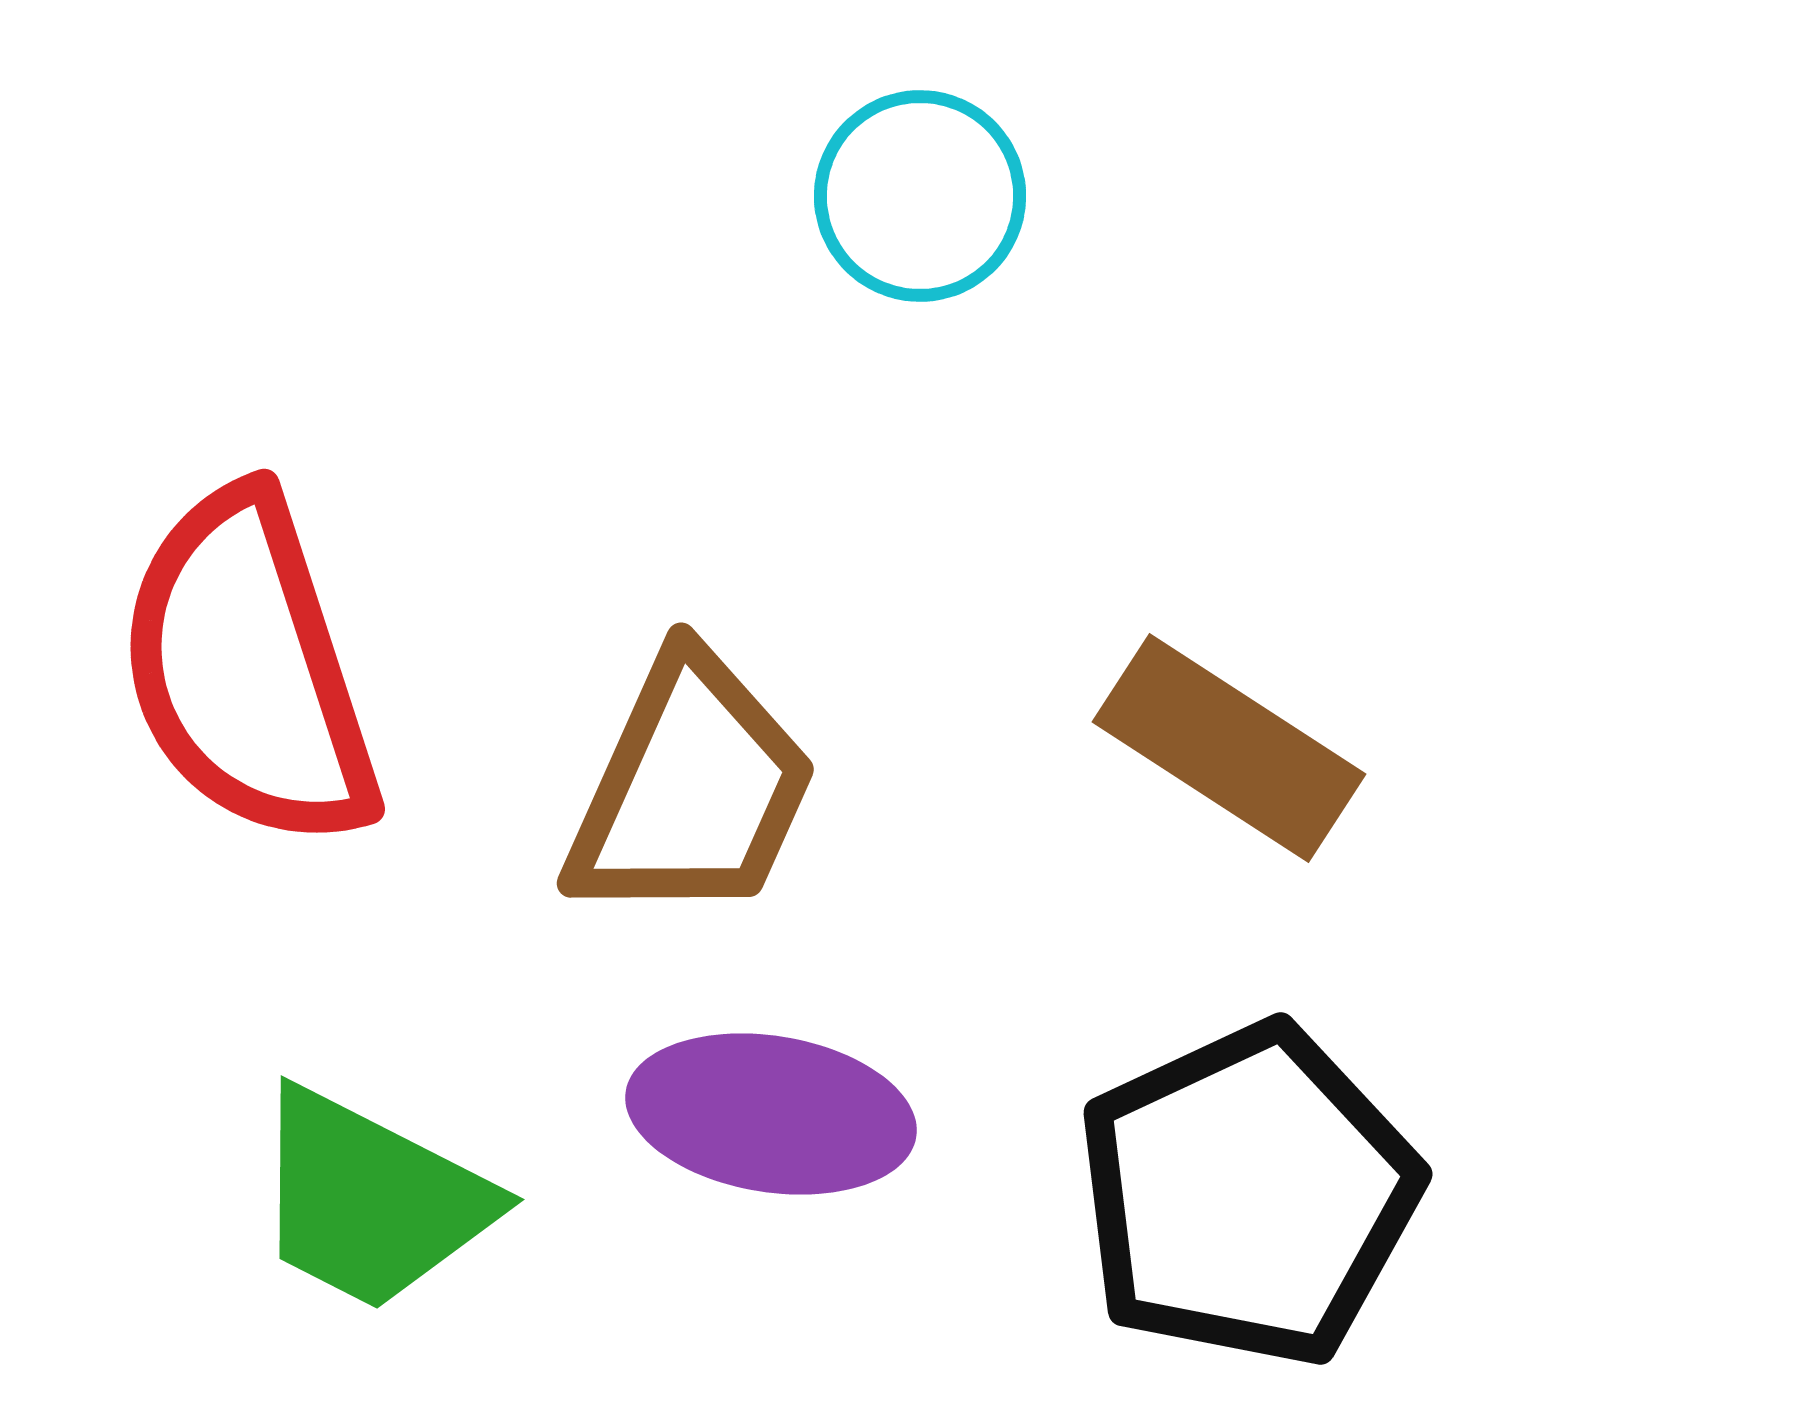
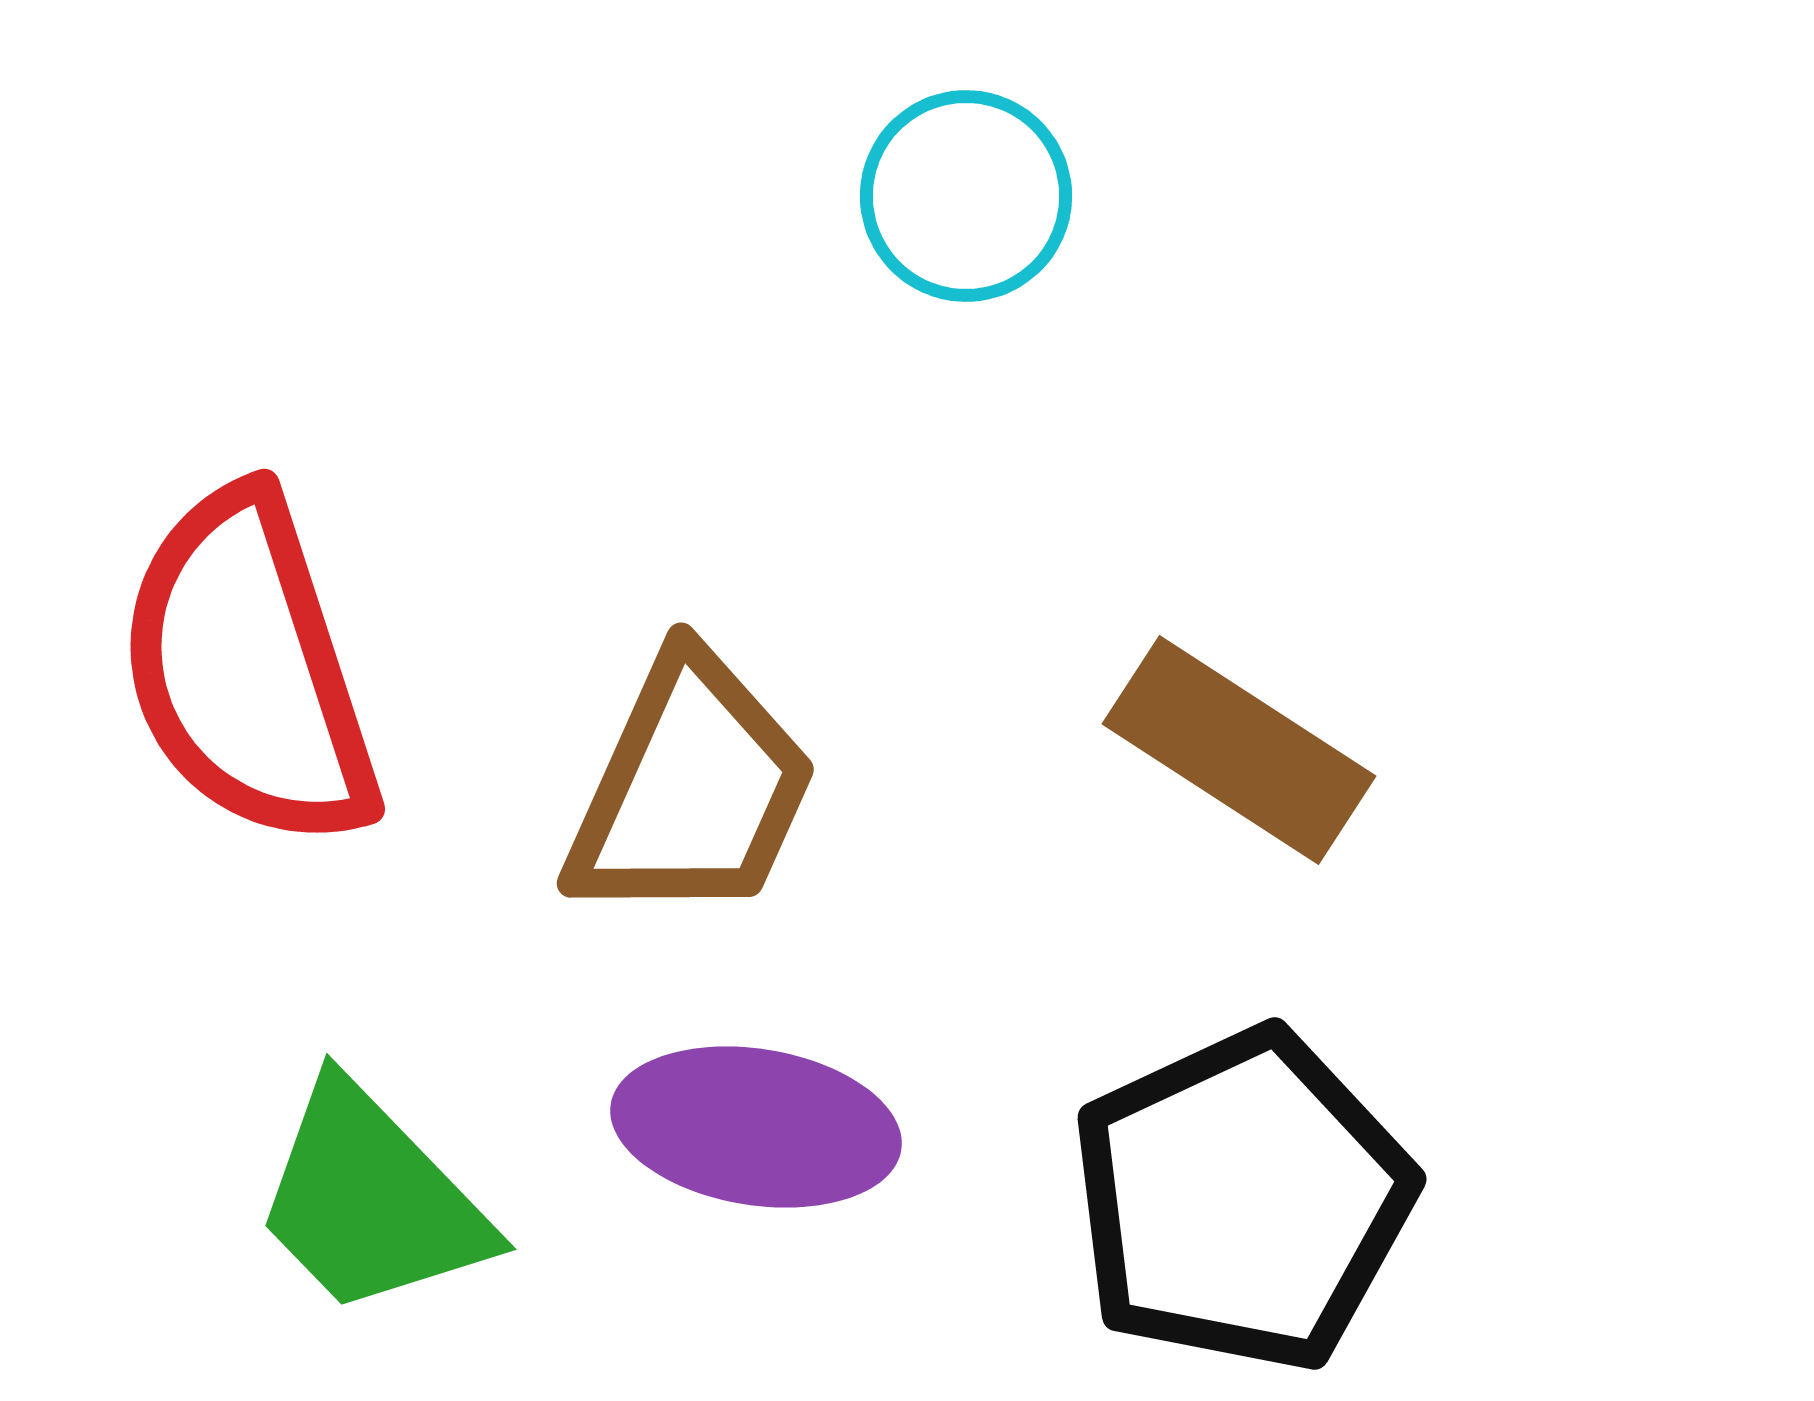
cyan circle: moved 46 px right
brown rectangle: moved 10 px right, 2 px down
purple ellipse: moved 15 px left, 13 px down
black pentagon: moved 6 px left, 5 px down
green trapezoid: rotated 19 degrees clockwise
